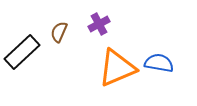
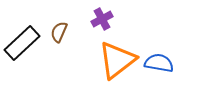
purple cross: moved 3 px right, 5 px up
black rectangle: moved 9 px up
orange triangle: moved 8 px up; rotated 15 degrees counterclockwise
